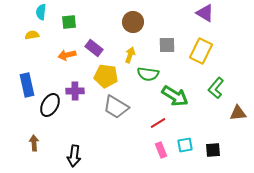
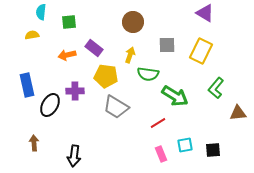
pink rectangle: moved 4 px down
